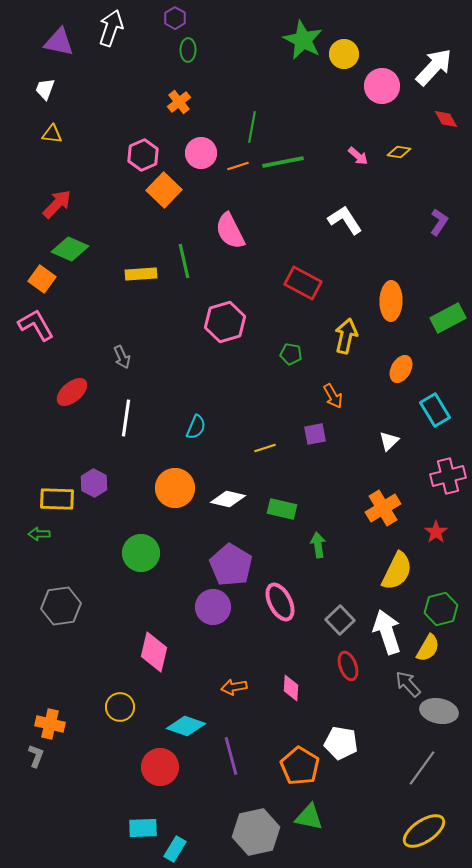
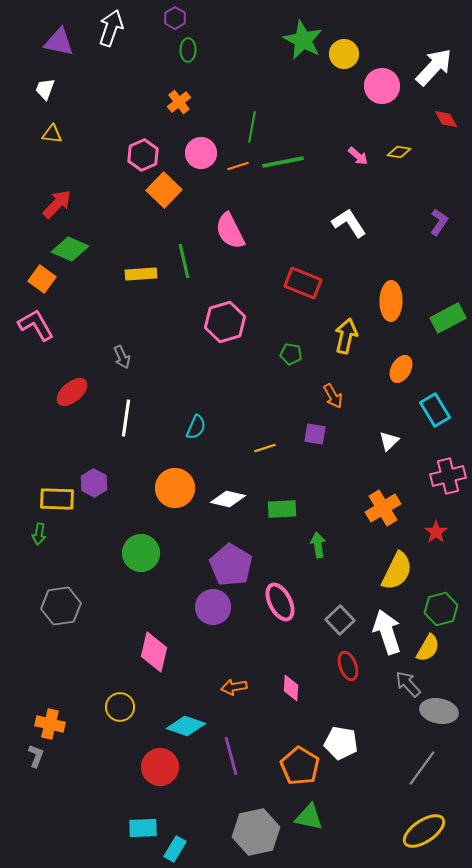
white L-shape at (345, 220): moved 4 px right, 3 px down
red rectangle at (303, 283): rotated 6 degrees counterclockwise
purple square at (315, 434): rotated 20 degrees clockwise
green rectangle at (282, 509): rotated 16 degrees counterclockwise
green arrow at (39, 534): rotated 80 degrees counterclockwise
